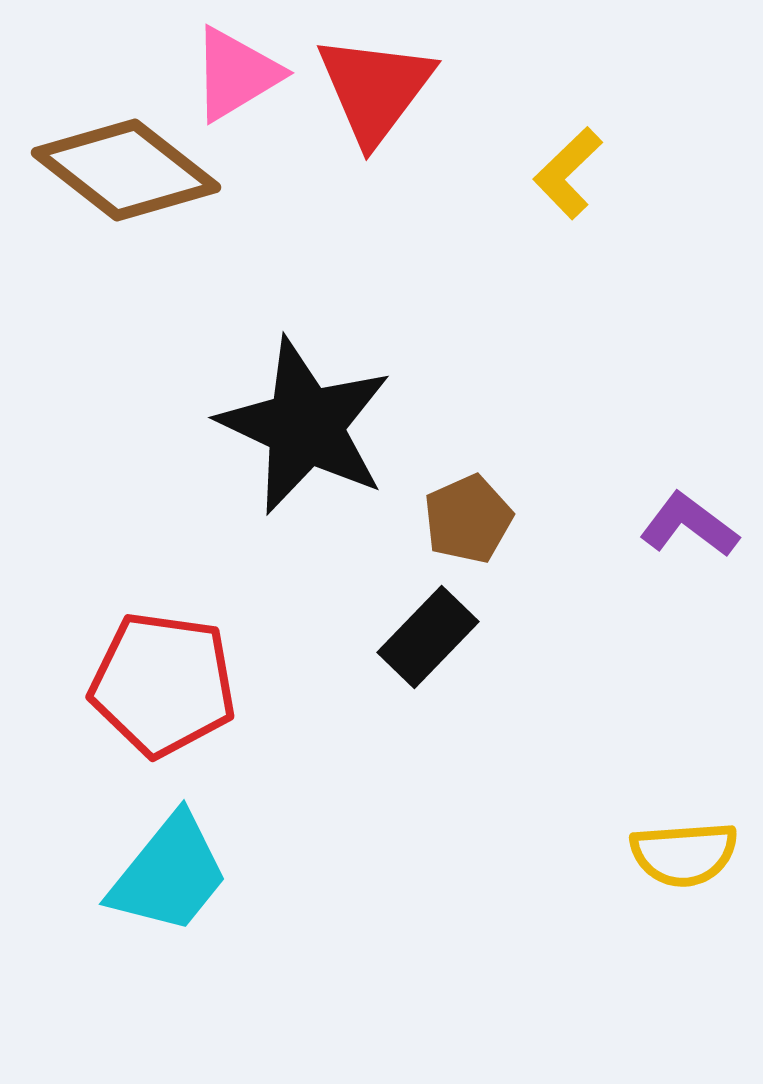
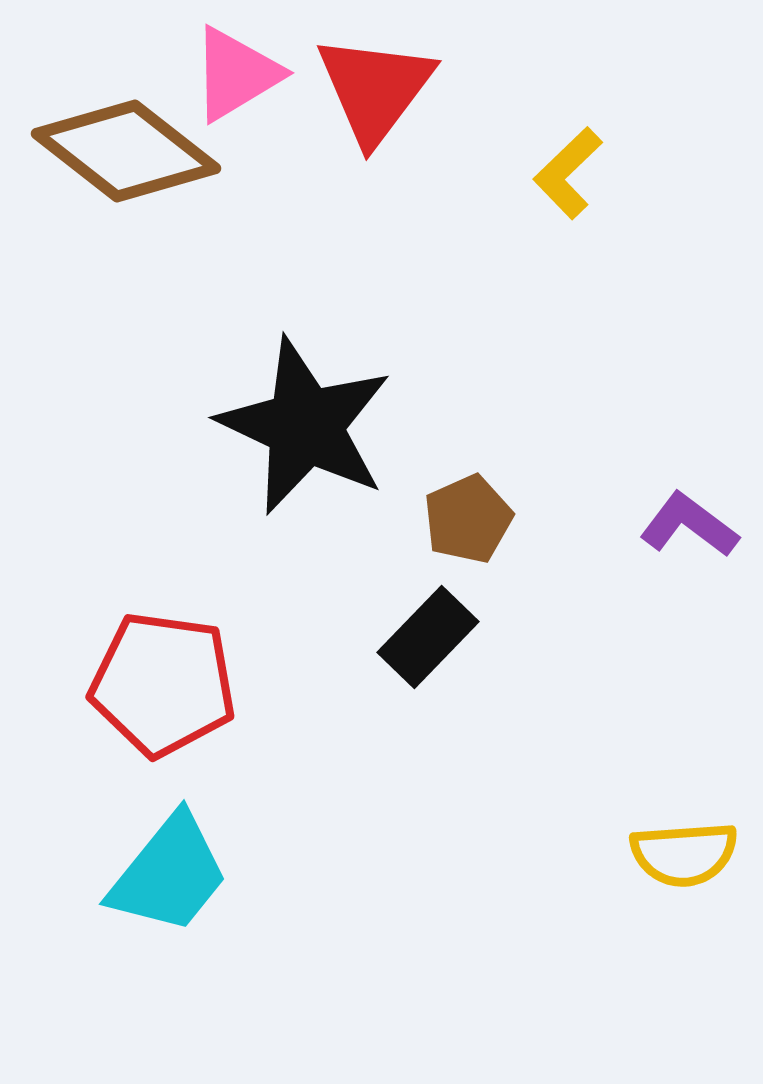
brown diamond: moved 19 px up
